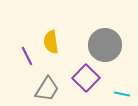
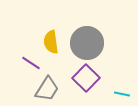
gray circle: moved 18 px left, 2 px up
purple line: moved 4 px right, 7 px down; rotated 30 degrees counterclockwise
